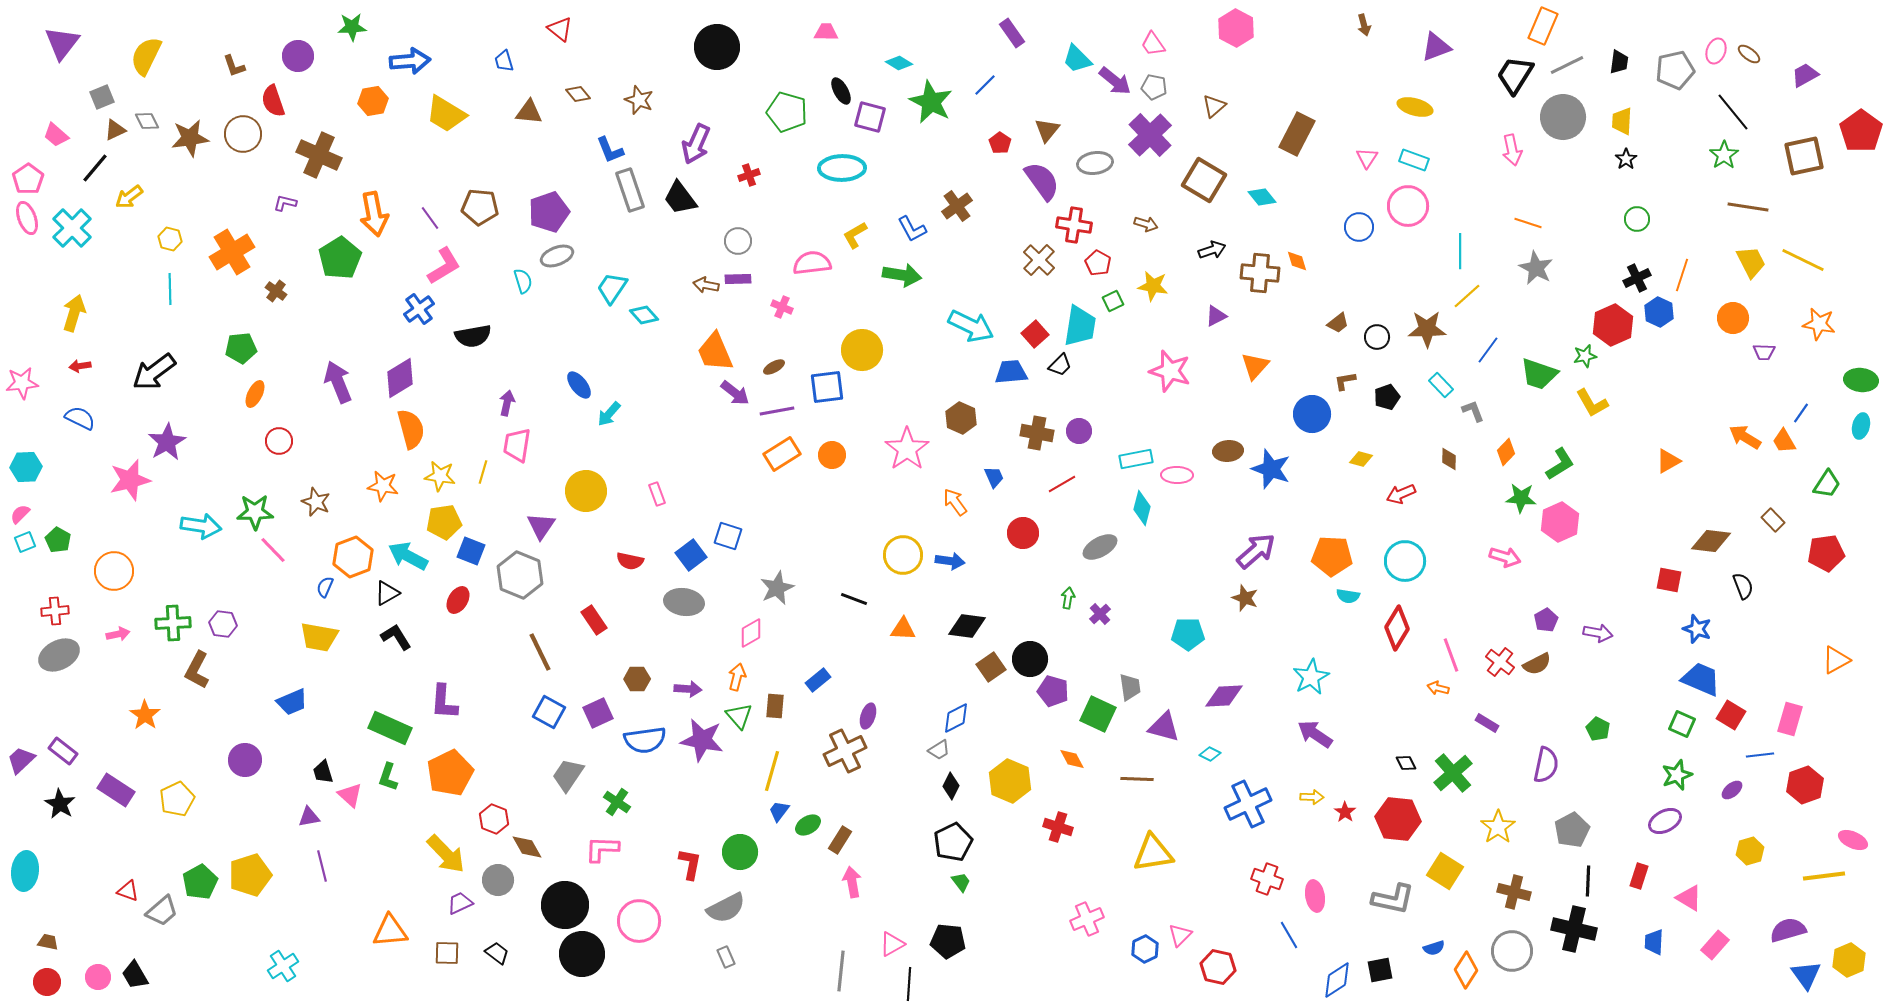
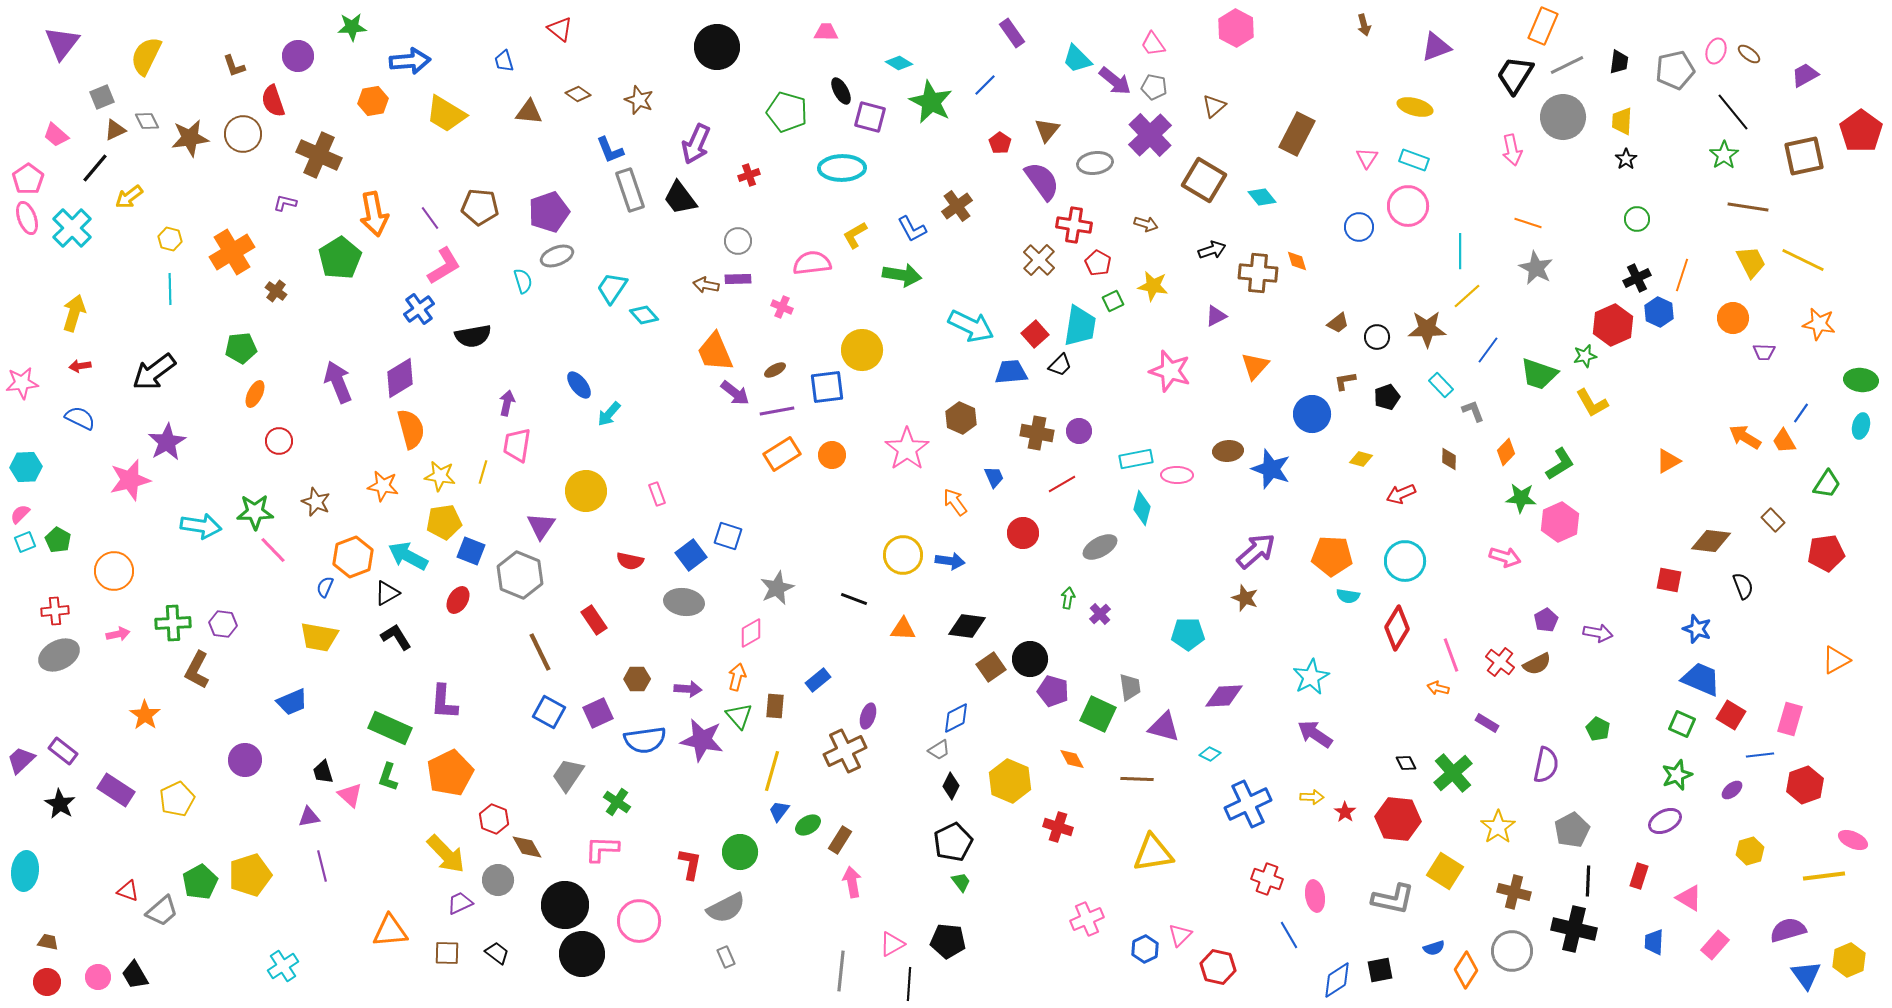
brown diamond at (578, 94): rotated 15 degrees counterclockwise
brown cross at (1260, 273): moved 2 px left
brown ellipse at (774, 367): moved 1 px right, 3 px down
